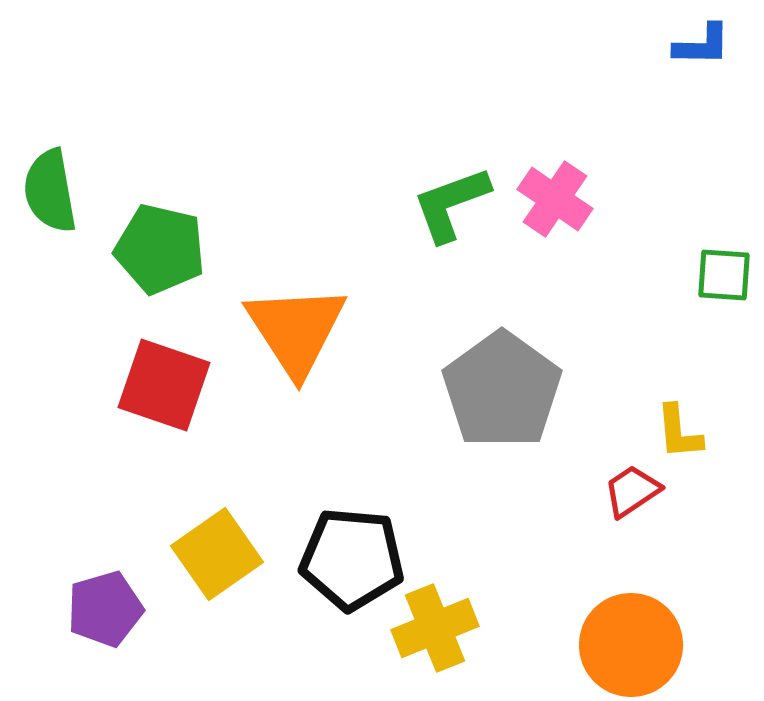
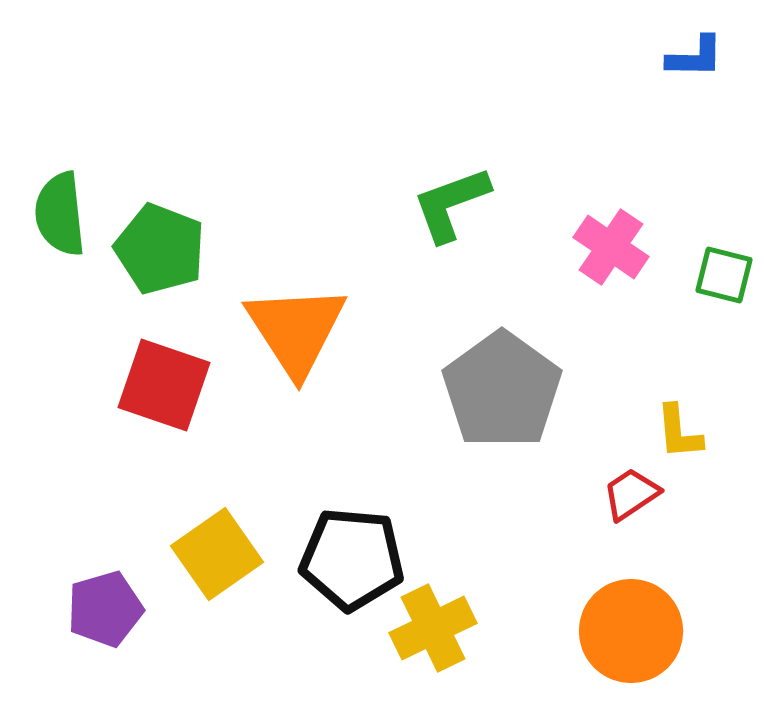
blue L-shape: moved 7 px left, 12 px down
green semicircle: moved 10 px right, 23 px down; rotated 4 degrees clockwise
pink cross: moved 56 px right, 48 px down
green pentagon: rotated 8 degrees clockwise
green square: rotated 10 degrees clockwise
red trapezoid: moved 1 px left, 3 px down
yellow cross: moved 2 px left; rotated 4 degrees counterclockwise
orange circle: moved 14 px up
